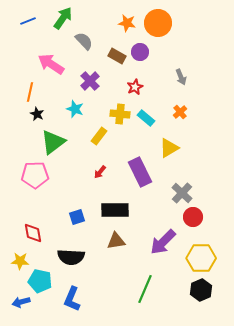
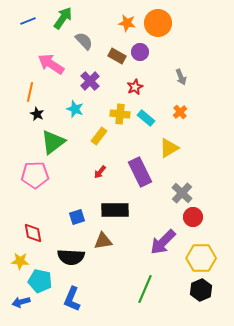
brown triangle: moved 13 px left
